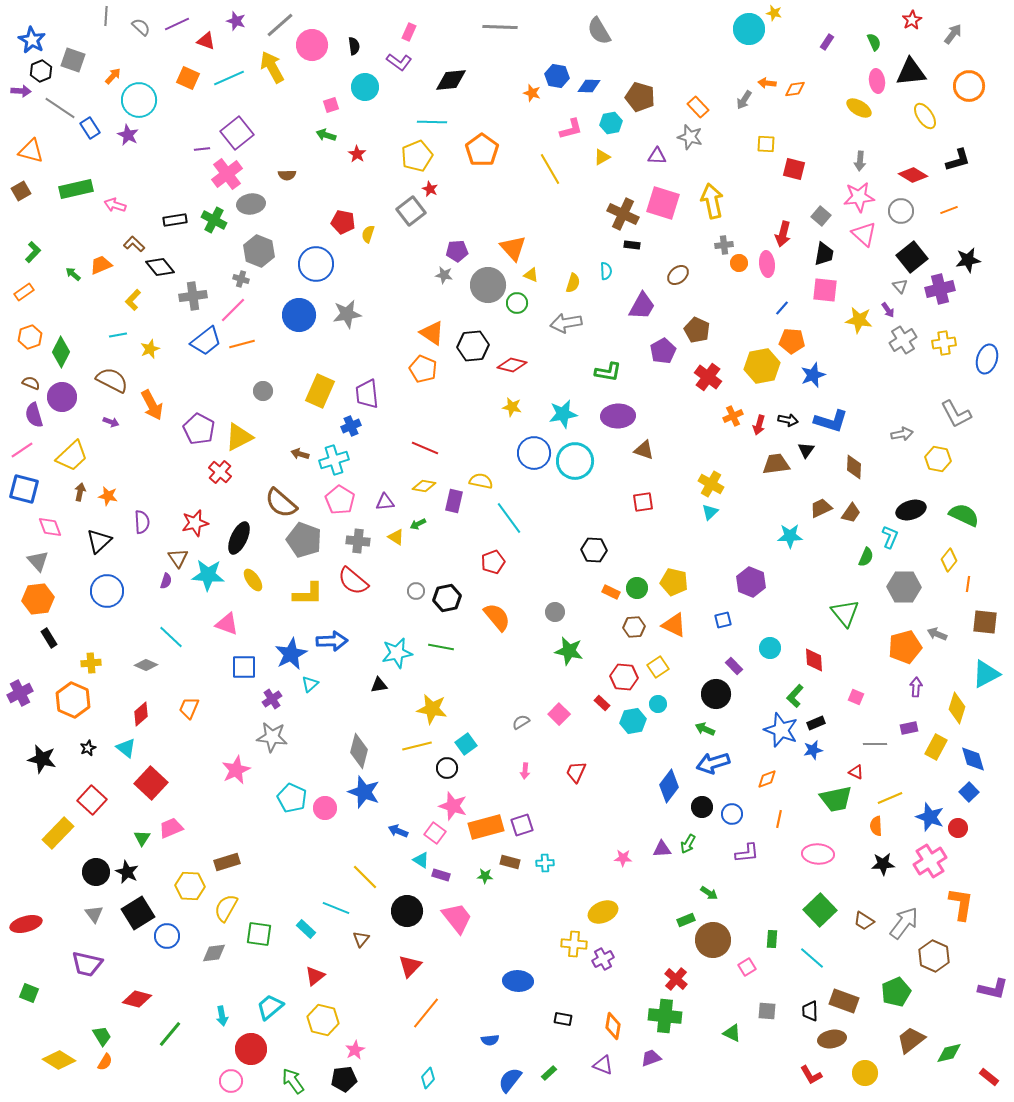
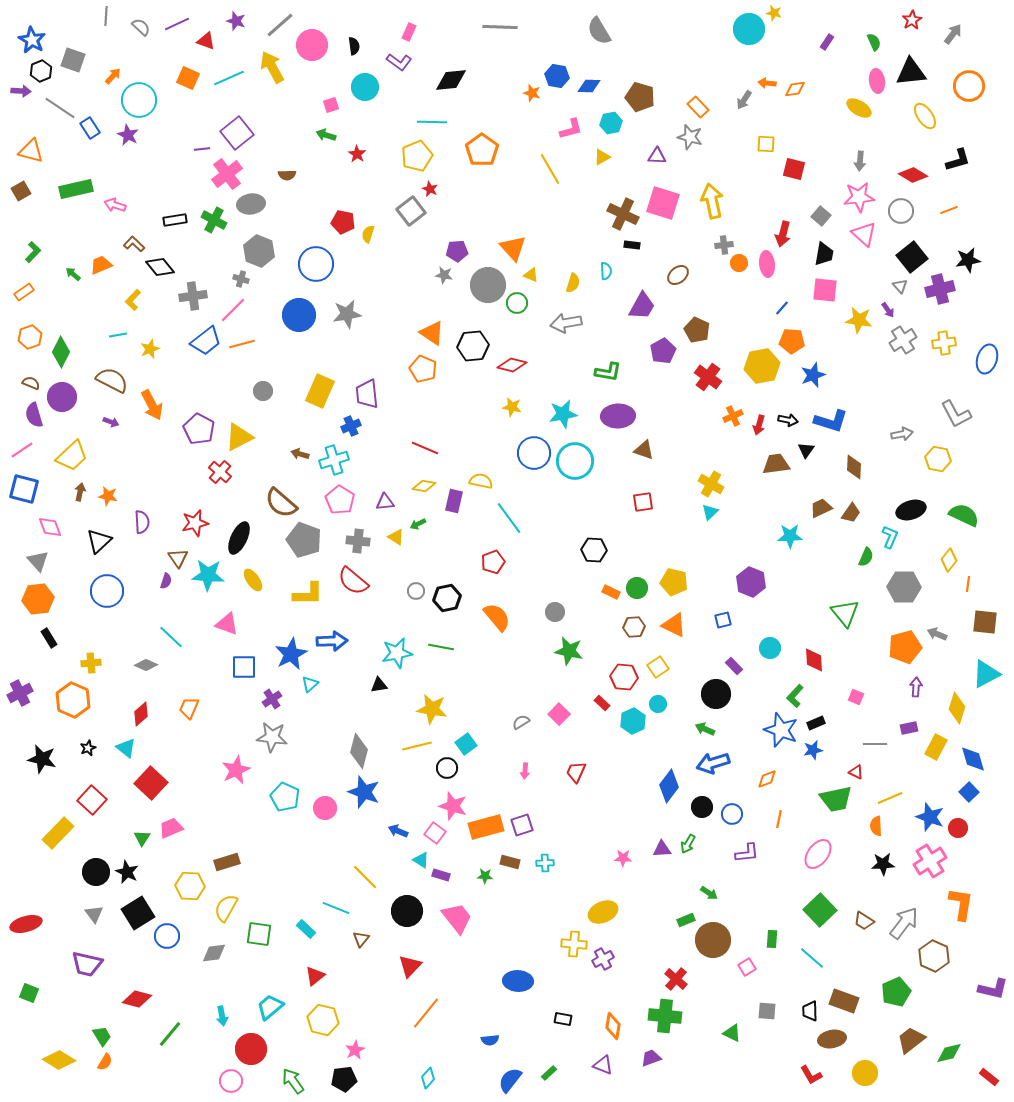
cyan hexagon at (633, 721): rotated 15 degrees counterclockwise
cyan pentagon at (292, 798): moved 7 px left, 1 px up
pink ellipse at (818, 854): rotated 56 degrees counterclockwise
